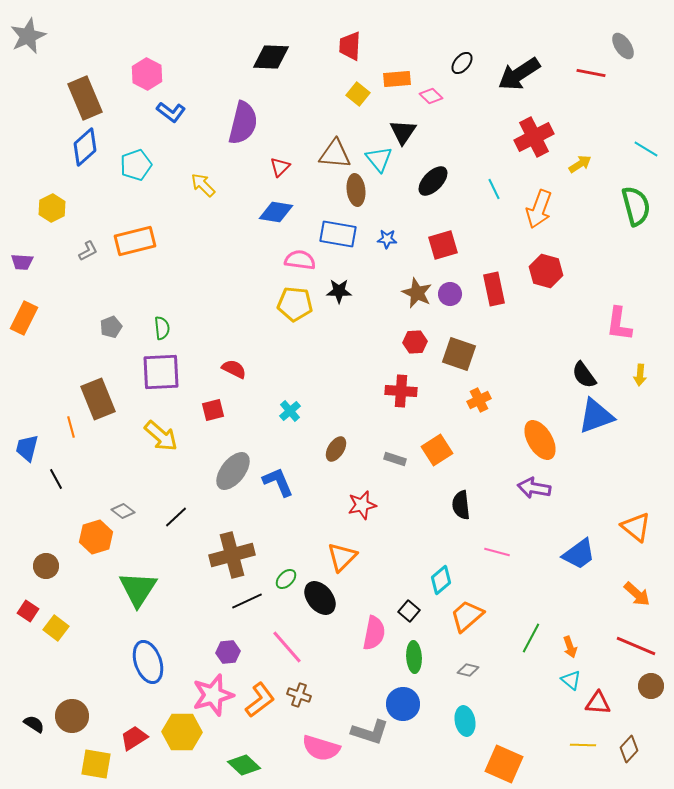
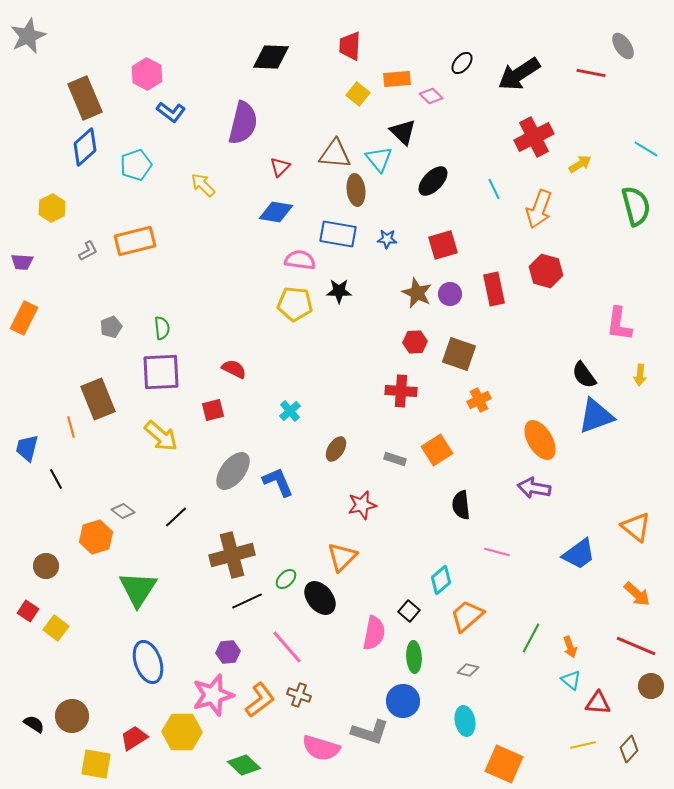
black triangle at (403, 132): rotated 20 degrees counterclockwise
blue circle at (403, 704): moved 3 px up
yellow line at (583, 745): rotated 15 degrees counterclockwise
